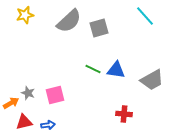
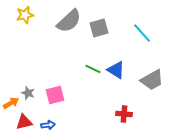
cyan line: moved 3 px left, 17 px down
blue triangle: rotated 24 degrees clockwise
